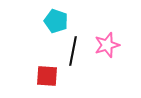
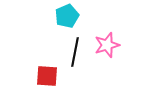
cyan pentagon: moved 11 px right, 5 px up; rotated 30 degrees clockwise
black line: moved 2 px right, 1 px down
